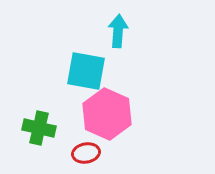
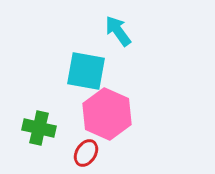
cyan arrow: rotated 40 degrees counterclockwise
red ellipse: rotated 48 degrees counterclockwise
